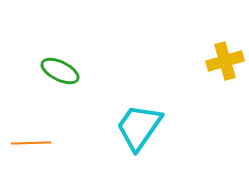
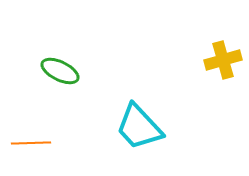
yellow cross: moved 2 px left, 1 px up
cyan trapezoid: rotated 78 degrees counterclockwise
